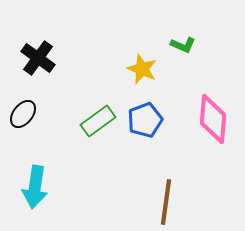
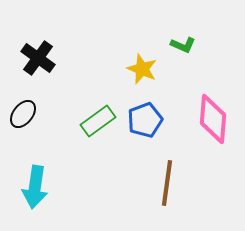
brown line: moved 1 px right, 19 px up
